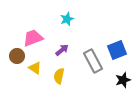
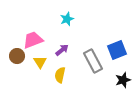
pink trapezoid: moved 2 px down
yellow triangle: moved 5 px right, 6 px up; rotated 24 degrees clockwise
yellow semicircle: moved 1 px right, 1 px up
